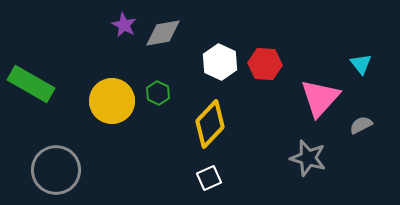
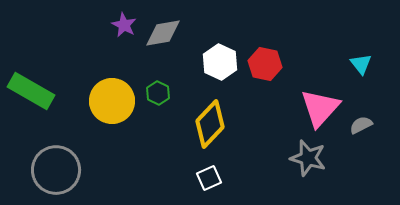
red hexagon: rotated 8 degrees clockwise
green rectangle: moved 7 px down
pink triangle: moved 10 px down
